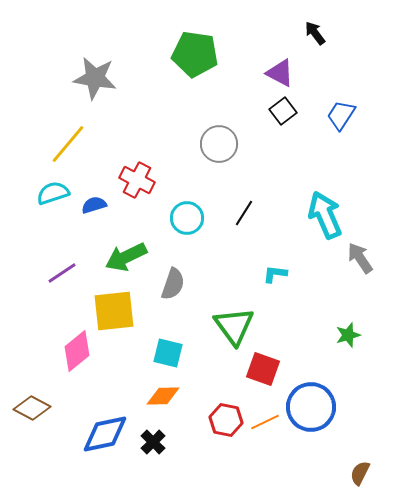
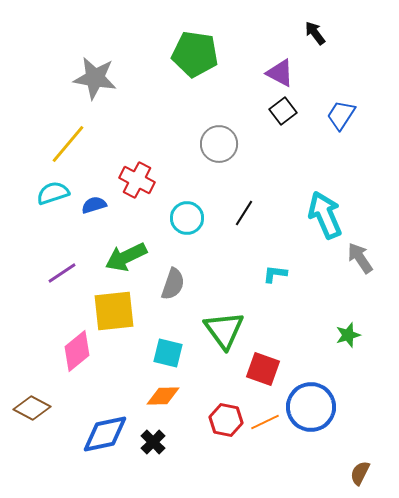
green triangle: moved 10 px left, 4 px down
